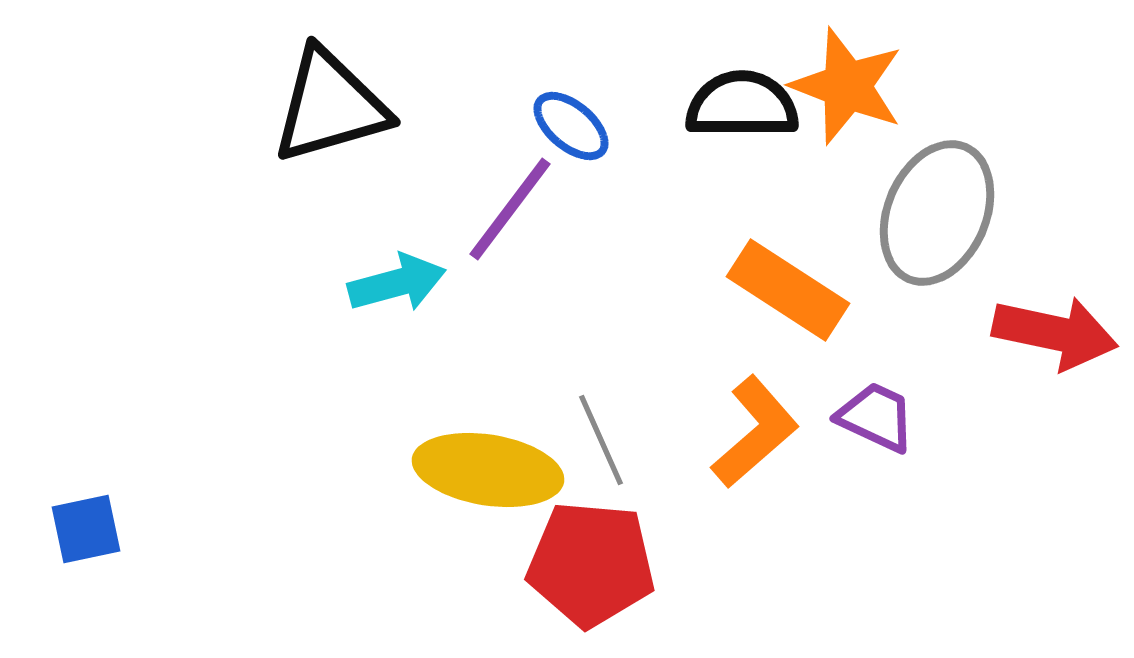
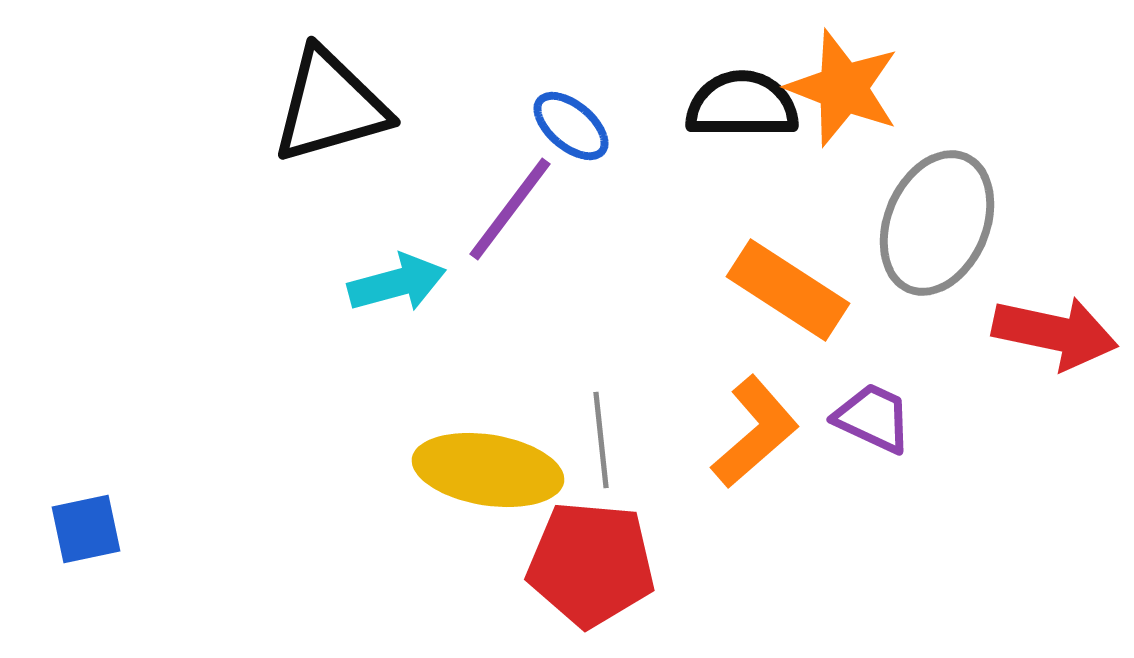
orange star: moved 4 px left, 2 px down
gray ellipse: moved 10 px down
purple trapezoid: moved 3 px left, 1 px down
gray line: rotated 18 degrees clockwise
